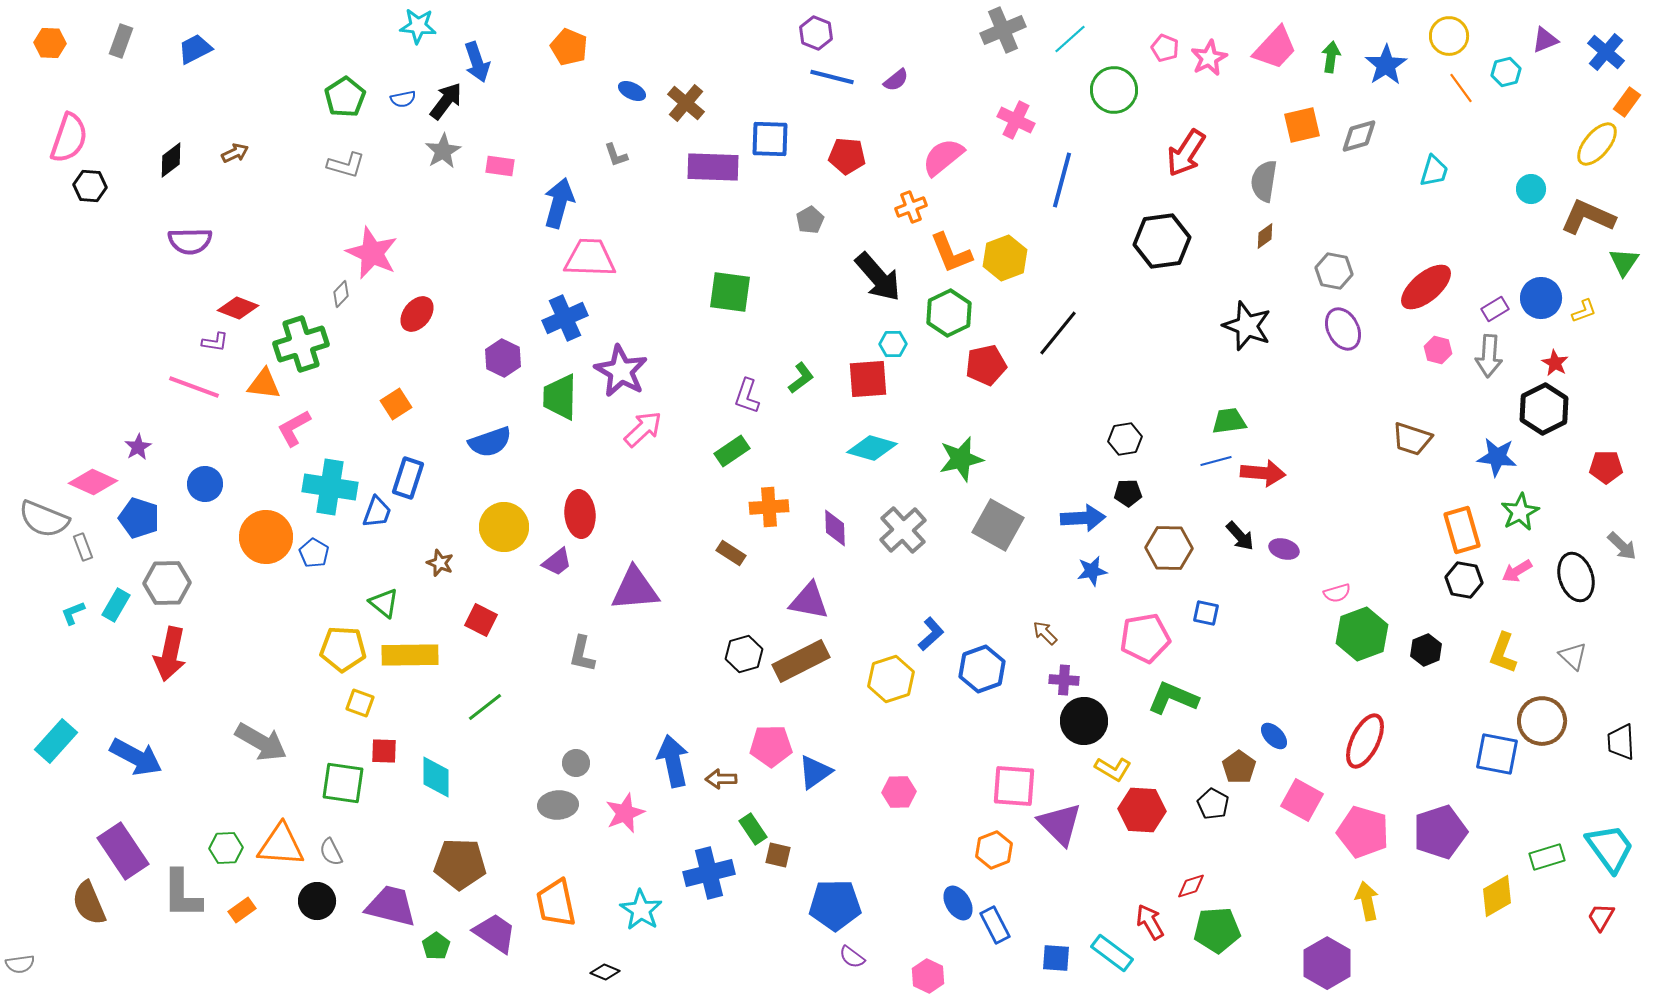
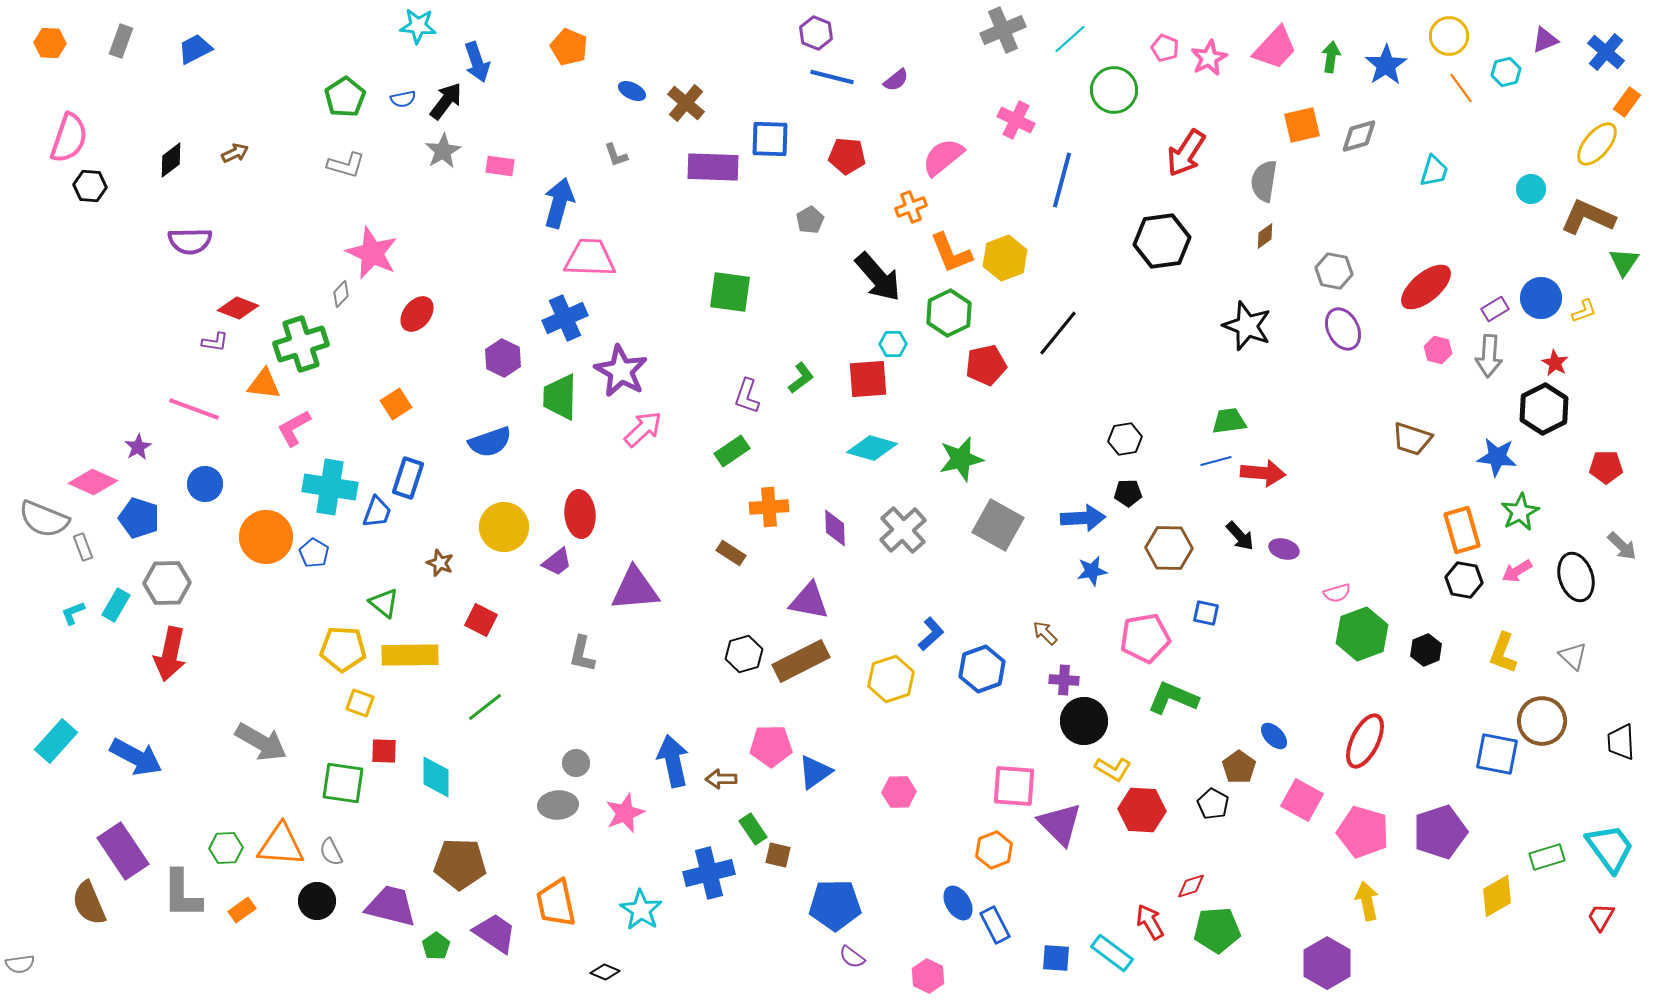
pink line at (194, 387): moved 22 px down
